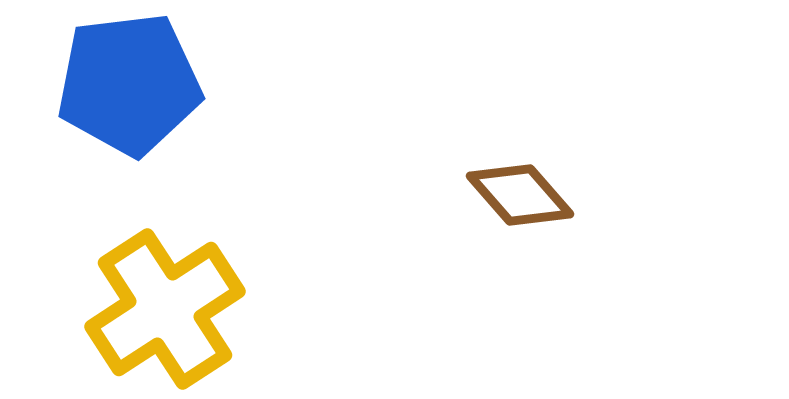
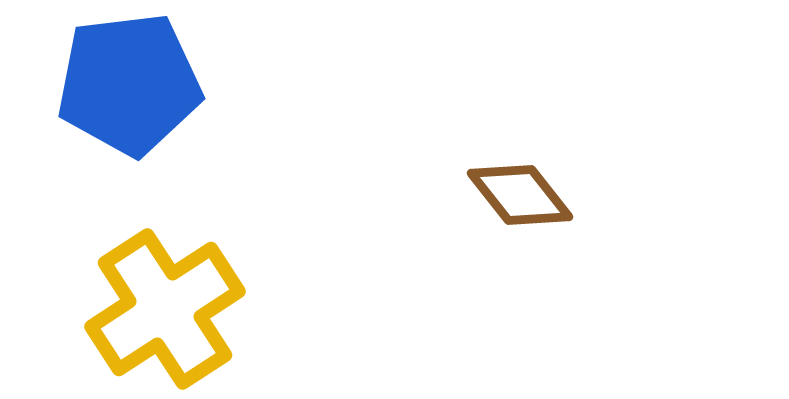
brown diamond: rotated 3 degrees clockwise
